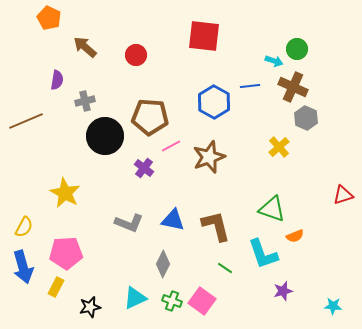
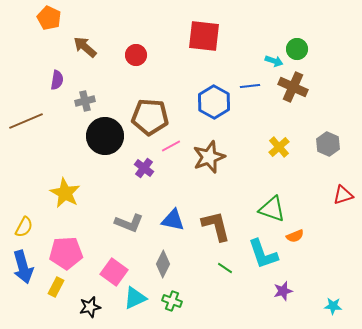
gray hexagon: moved 22 px right, 26 px down
pink square: moved 88 px left, 29 px up
